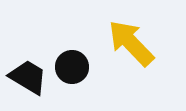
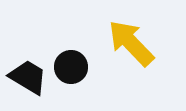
black circle: moved 1 px left
